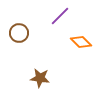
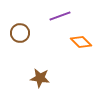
purple line: rotated 25 degrees clockwise
brown circle: moved 1 px right
